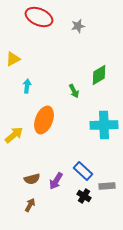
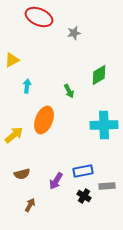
gray star: moved 4 px left, 7 px down
yellow triangle: moved 1 px left, 1 px down
green arrow: moved 5 px left
blue rectangle: rotated 54 degrees counterclockwise
brown semicircle: moved 10 px left, 5 px up
